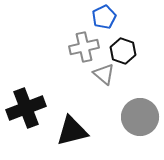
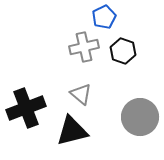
gray triangle: moved 23 px left, 20 px down
